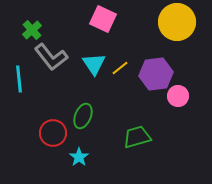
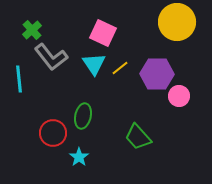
pink square: moved 14 px down
purple hexagon: moved 1 px right; rotated 8 degrees clockwise
pink circle: moved 1 px right
green ellipse: rotated 10 degrees counterclockwise
green trapezoid: moved 1 px right; rotated 116 degrees counterclockwise
